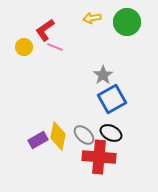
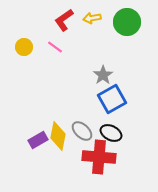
red L-shape: moved 19 px right, 10 px up
pink line: rotated 14 degrees clockwise
gray ellipse: moved 2 px left, 4 px up
